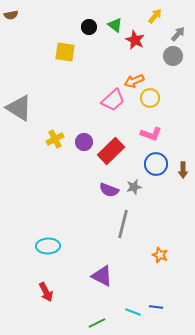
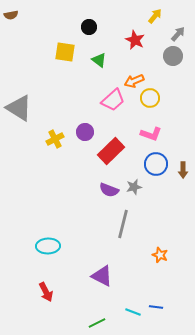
green triangle: moved 16 px left, 35 px down
purple circle: moved 1 px right, 10 px up
